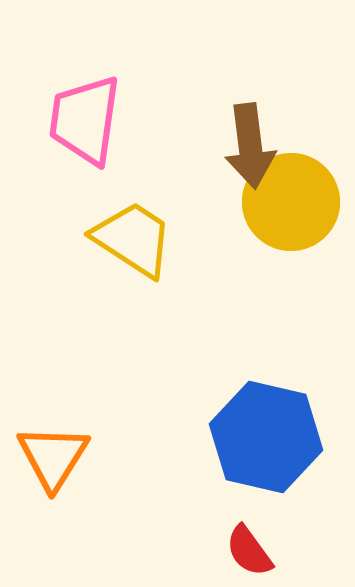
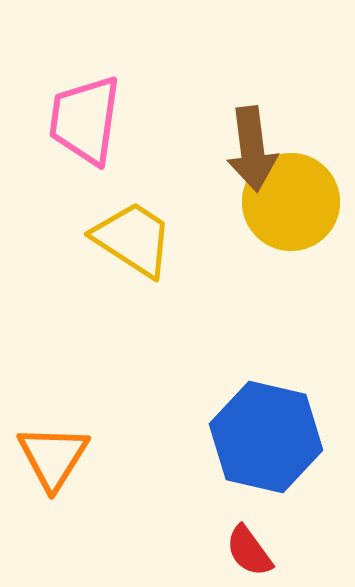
brown arrow: moved 2 px right, 3 px down
